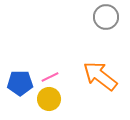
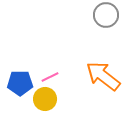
gray circle: moved 2 px up
orange arrow: moved 3 px right
yellow circle: moved 4 px left
